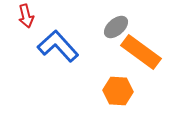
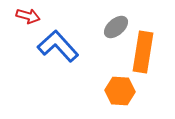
red arrow: moved 2 px right; rotated 60 degrees counterclockwise
orange rectangle: moved 2 px right; rotated 63 degrees clockwise
orange hexagon: moved 2 px right
